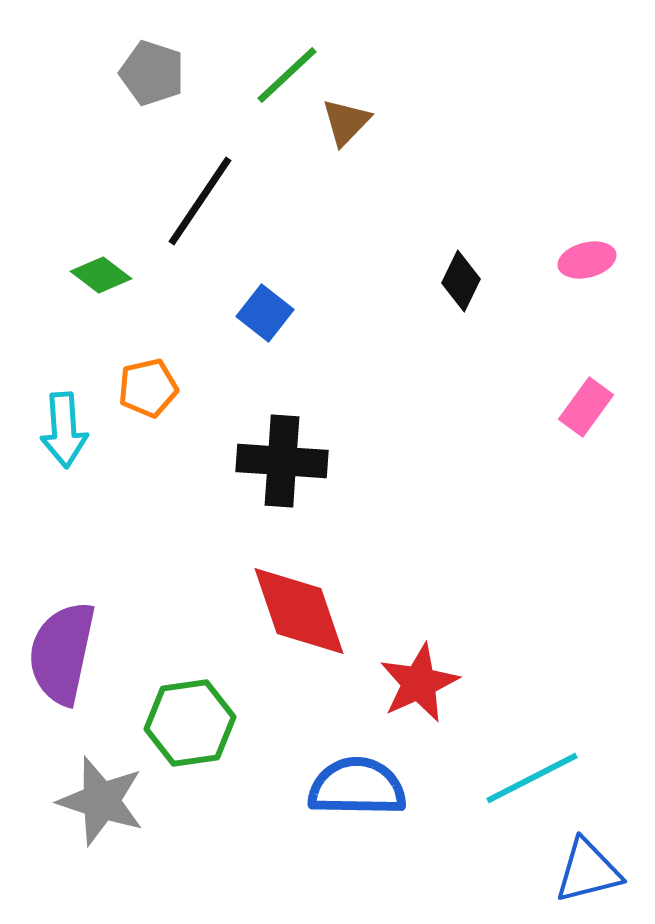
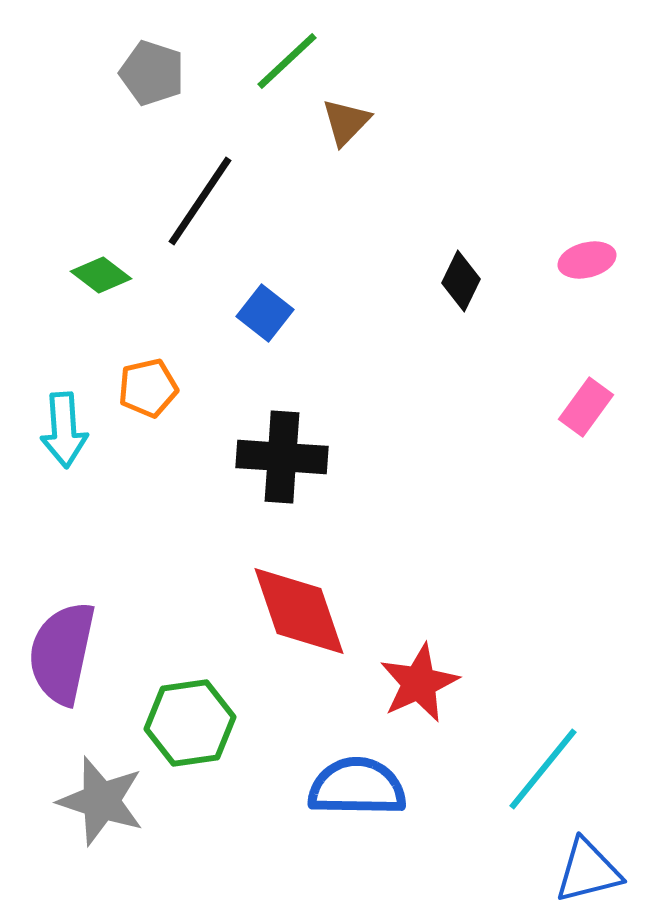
green line: moved 14 px up
black cross: moved 4 px up
cyan line: moved 11 px right, 9 px up; rotated 24 degrees counterclockwise
